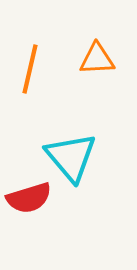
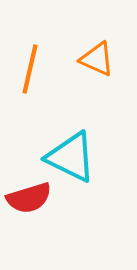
orange triangle: rotated 27 degrees clockwise
cyan triangle: rotated 24 degrees counterclockwise
